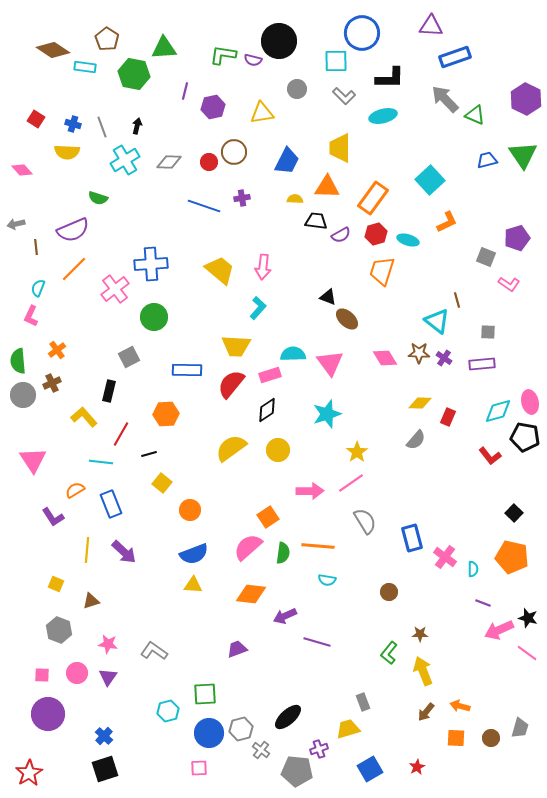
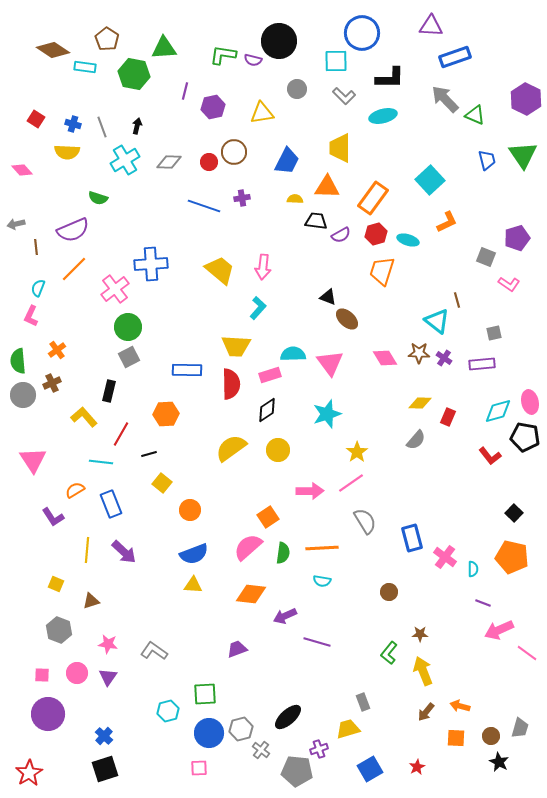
blue trapezoid at (487, 160): rotated 90 degrees clockwise
green circle at (154, 317): moved 26 px left, 10 px down
gray square at (488, 332): moved 6 px right, 1 px down; rotated 14 degrees counterclockwise
red semicircle at (231, 384): rotated 140 degrees clockwise
orange line at (318, 546): moved 4 px right, 2 px down; rotated 8 degrees counterclockwise
cyan semicircle at (327, 580): moved 5 px left, 1 px down
black star at (528, 618): moved 29 px left, 144 px down; rotated 12 degrees clockwise
brown circle at (491, 738): moved 2 px up
